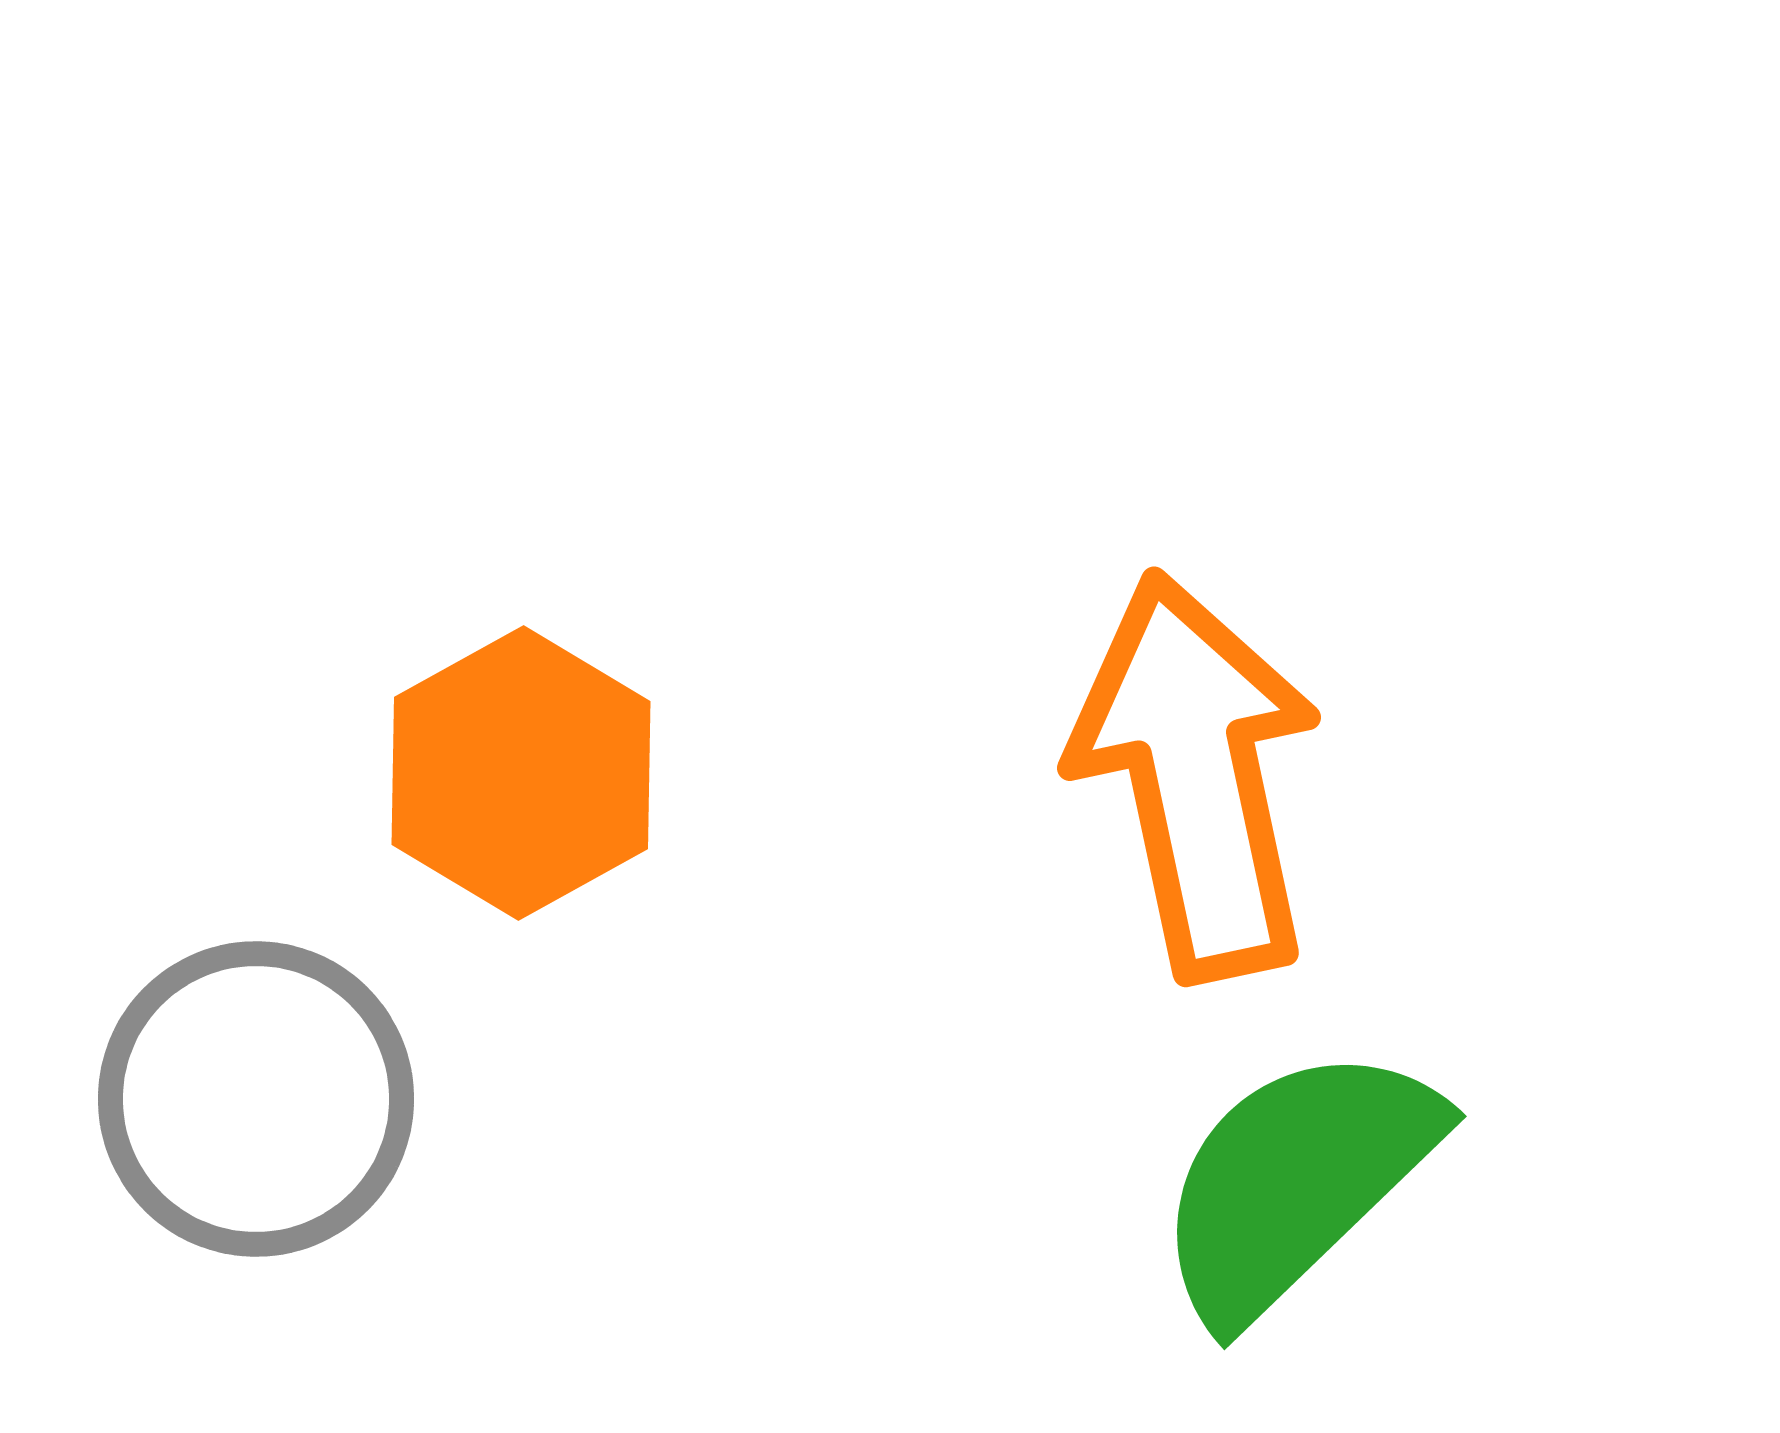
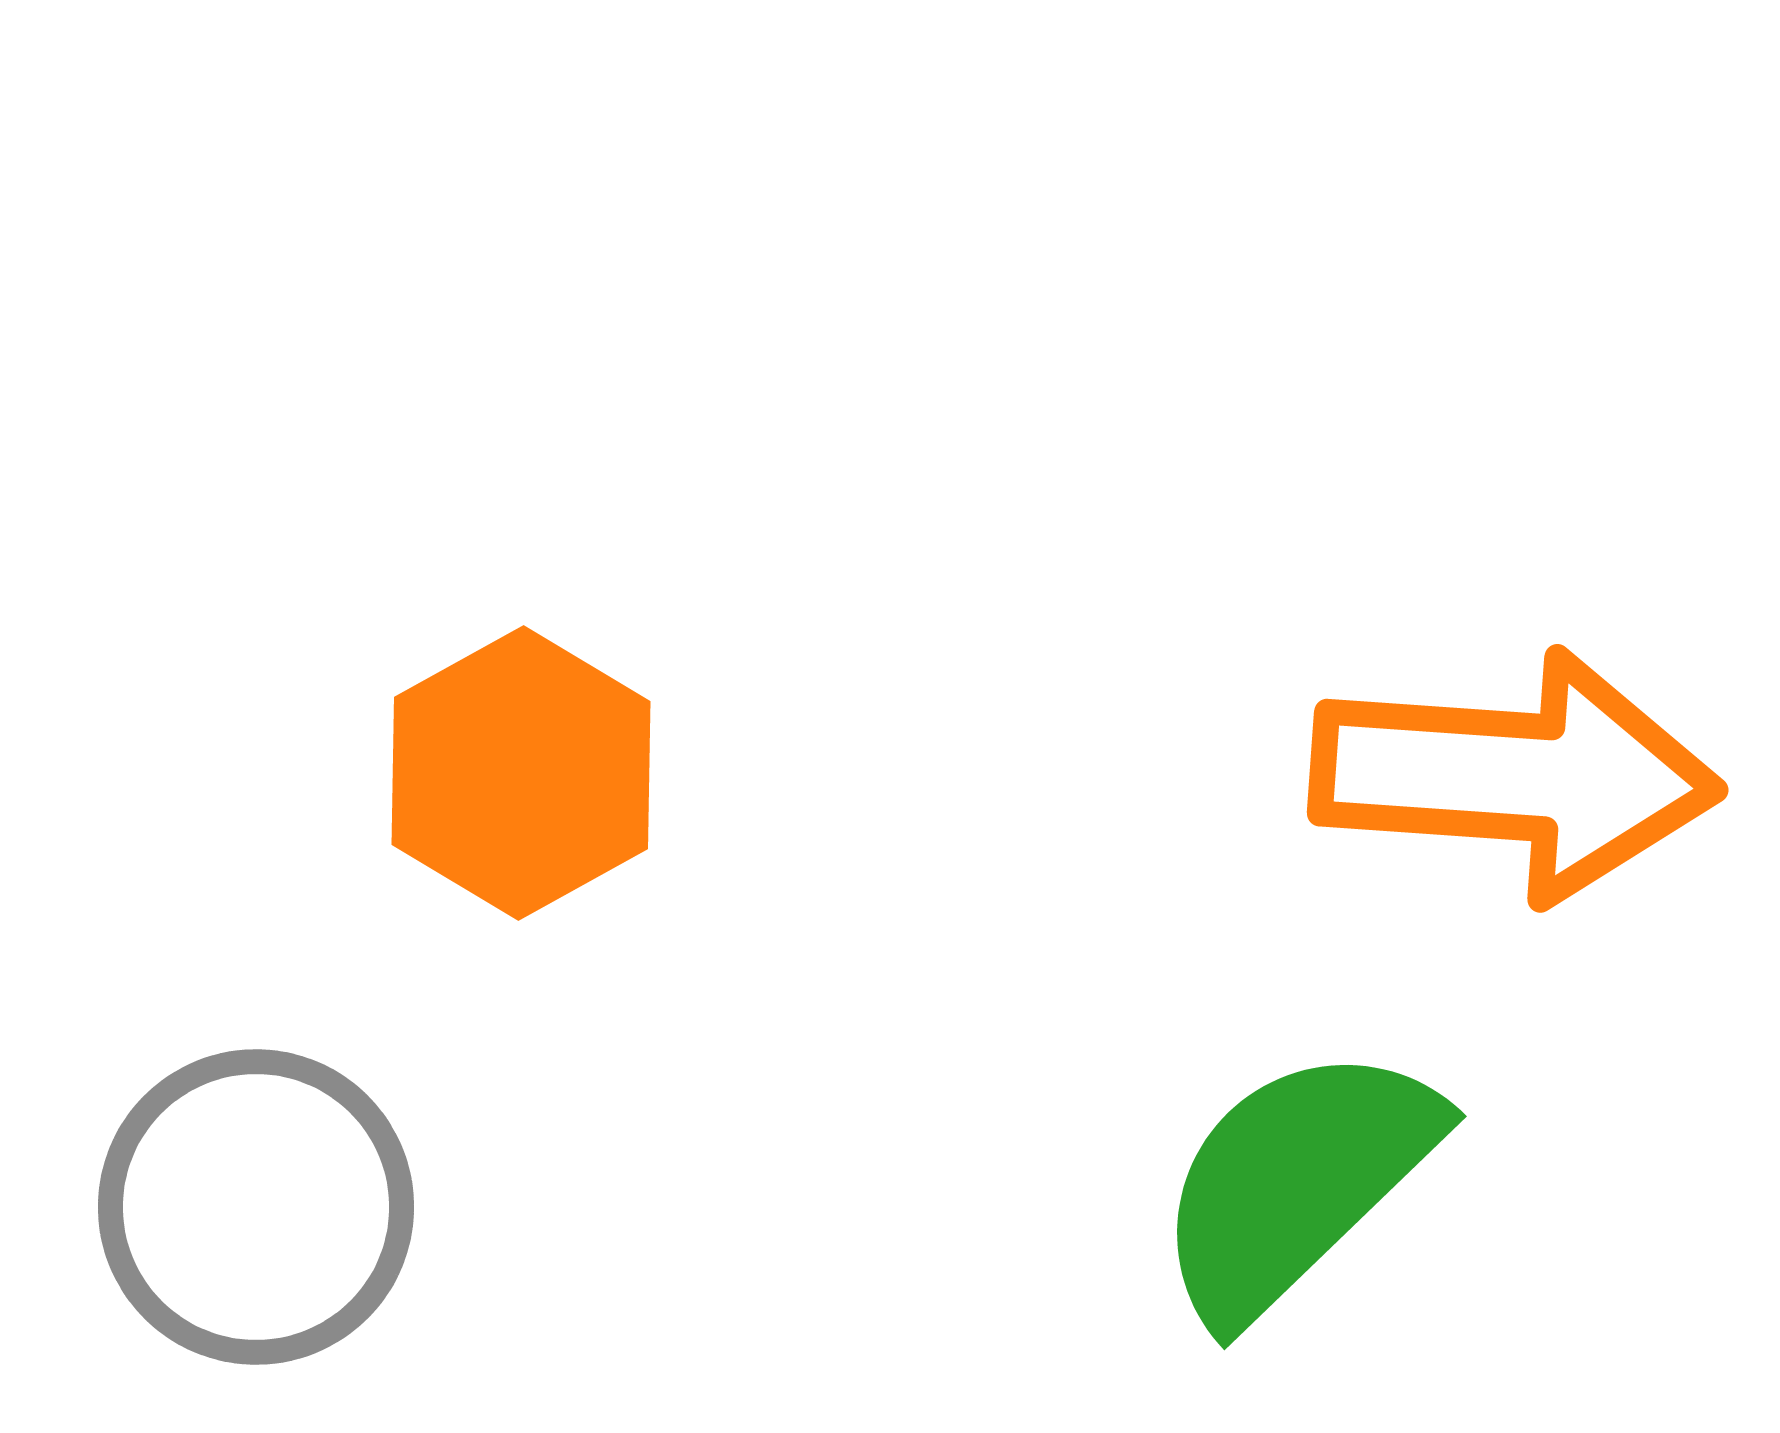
orange arrow: moved 319 px right; rotated 106 degrees clockwise
gray circle: moved 108 px down
